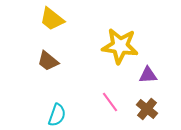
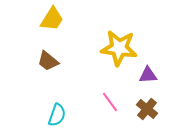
yellow trapezoid: rotated 96 degrees counterclockwise
yellow star: moved 1 px left, 2 px down
